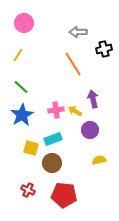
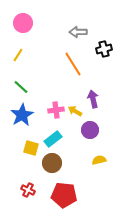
pink circle: moved 1 px left
cyan rectangle: rotated 18 degrees counterclockwise
